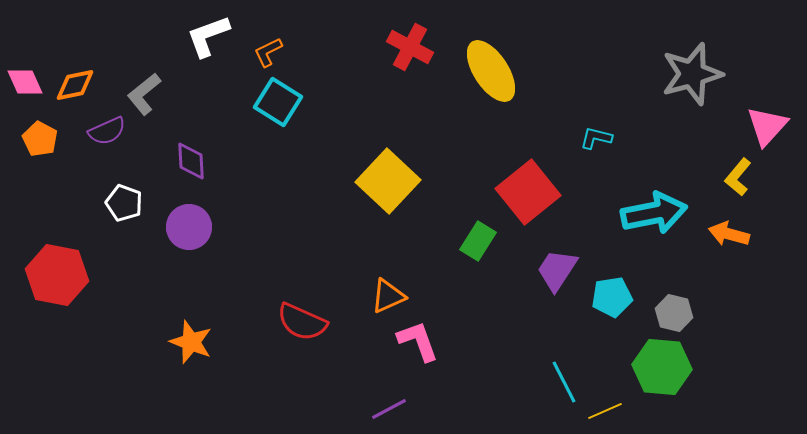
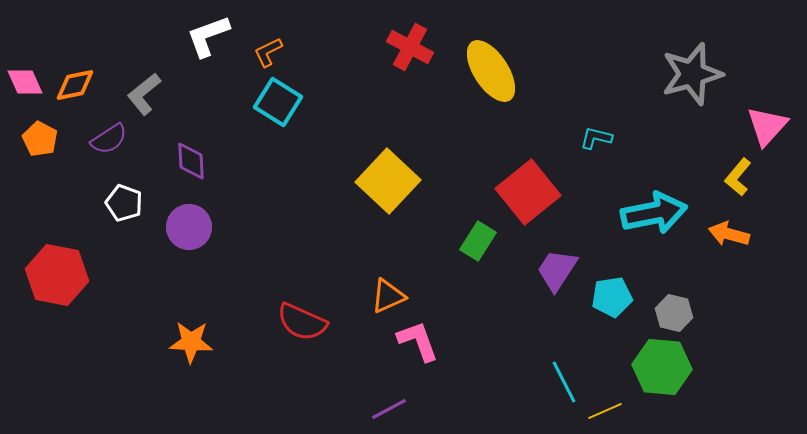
purple semicircle: moved 2 px right, 8 px down; rotated 9 degrees counterclockwise
orange star: rotated 18 degrees counterclockwise
